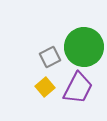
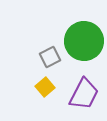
green circle: moved 6 px up
purple trapezoid: moved 6 px right, 6 px down
